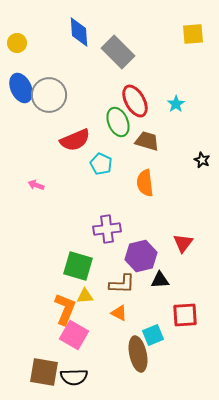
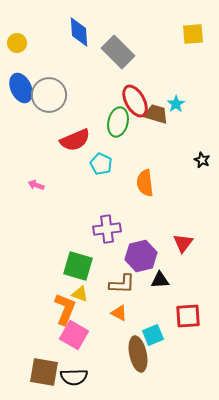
green ellipse: rotated 36 degrees clockwise
brown trapezoid: moved 9 px right, 27 px up
yellow triangle: moved 5 px left, 2 px up; rotated 24 degrees clockwise
red square: moved 3 px right, 1 px down
